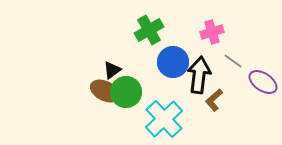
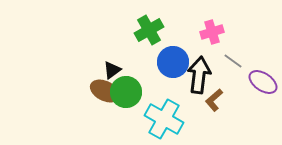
cyan cross: rotated 18 degrees counterclockwise
